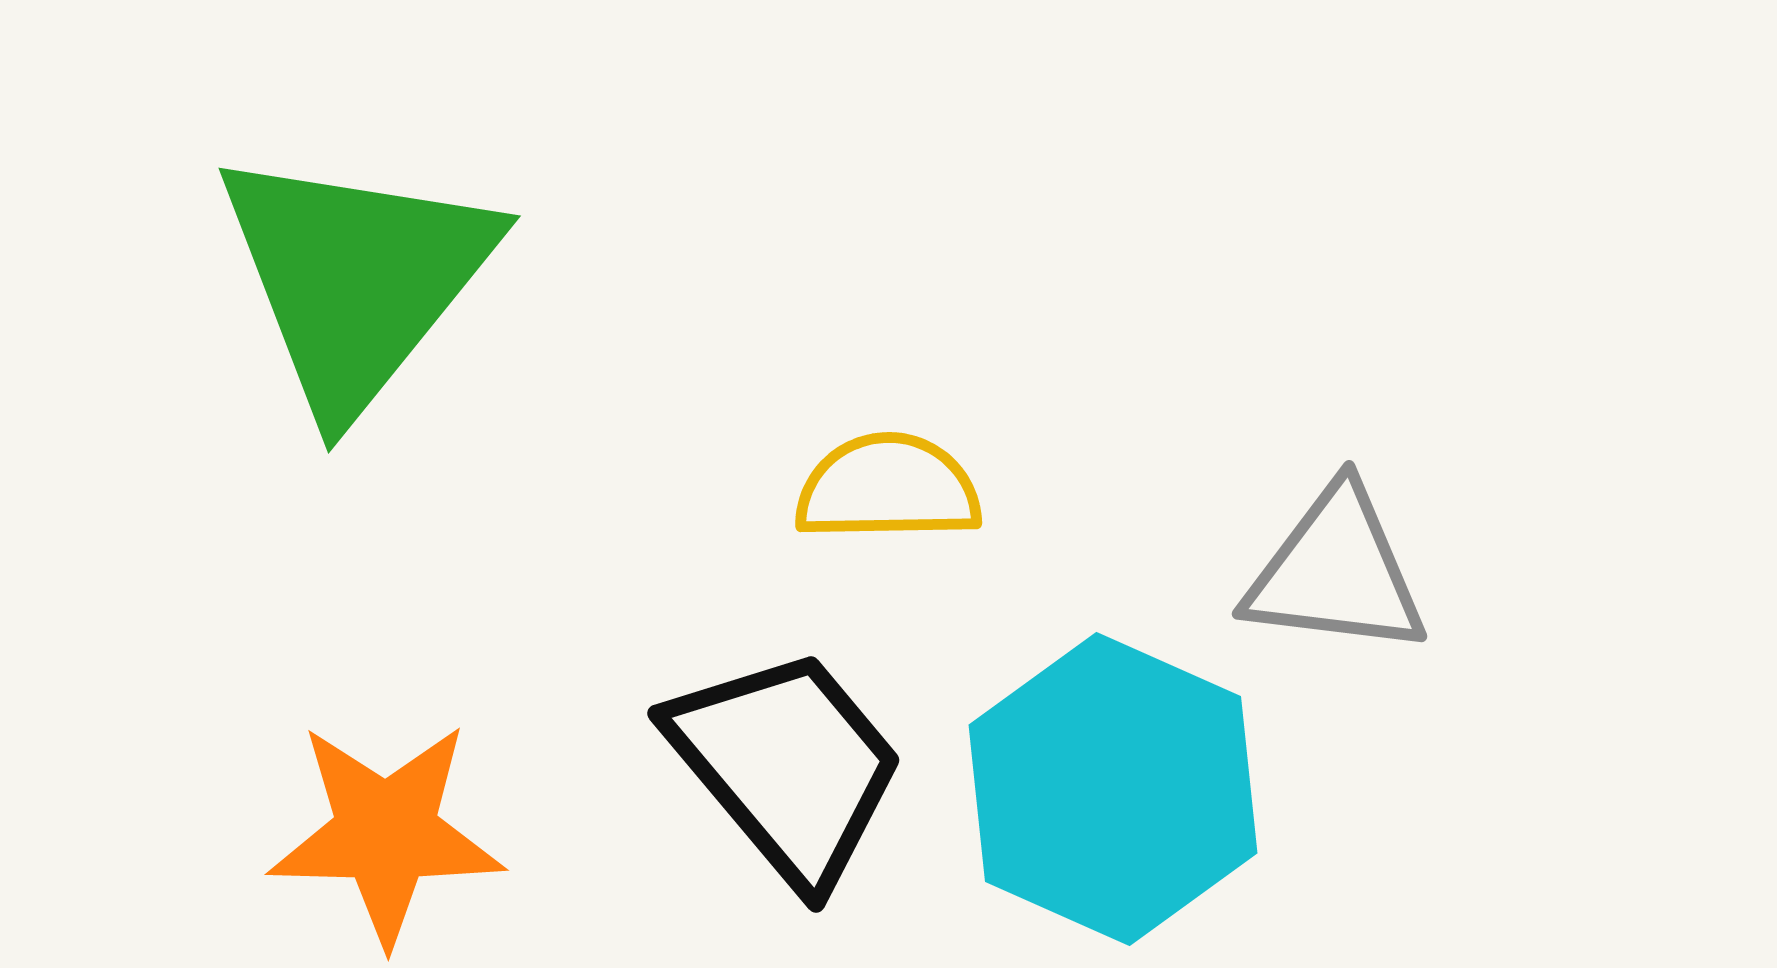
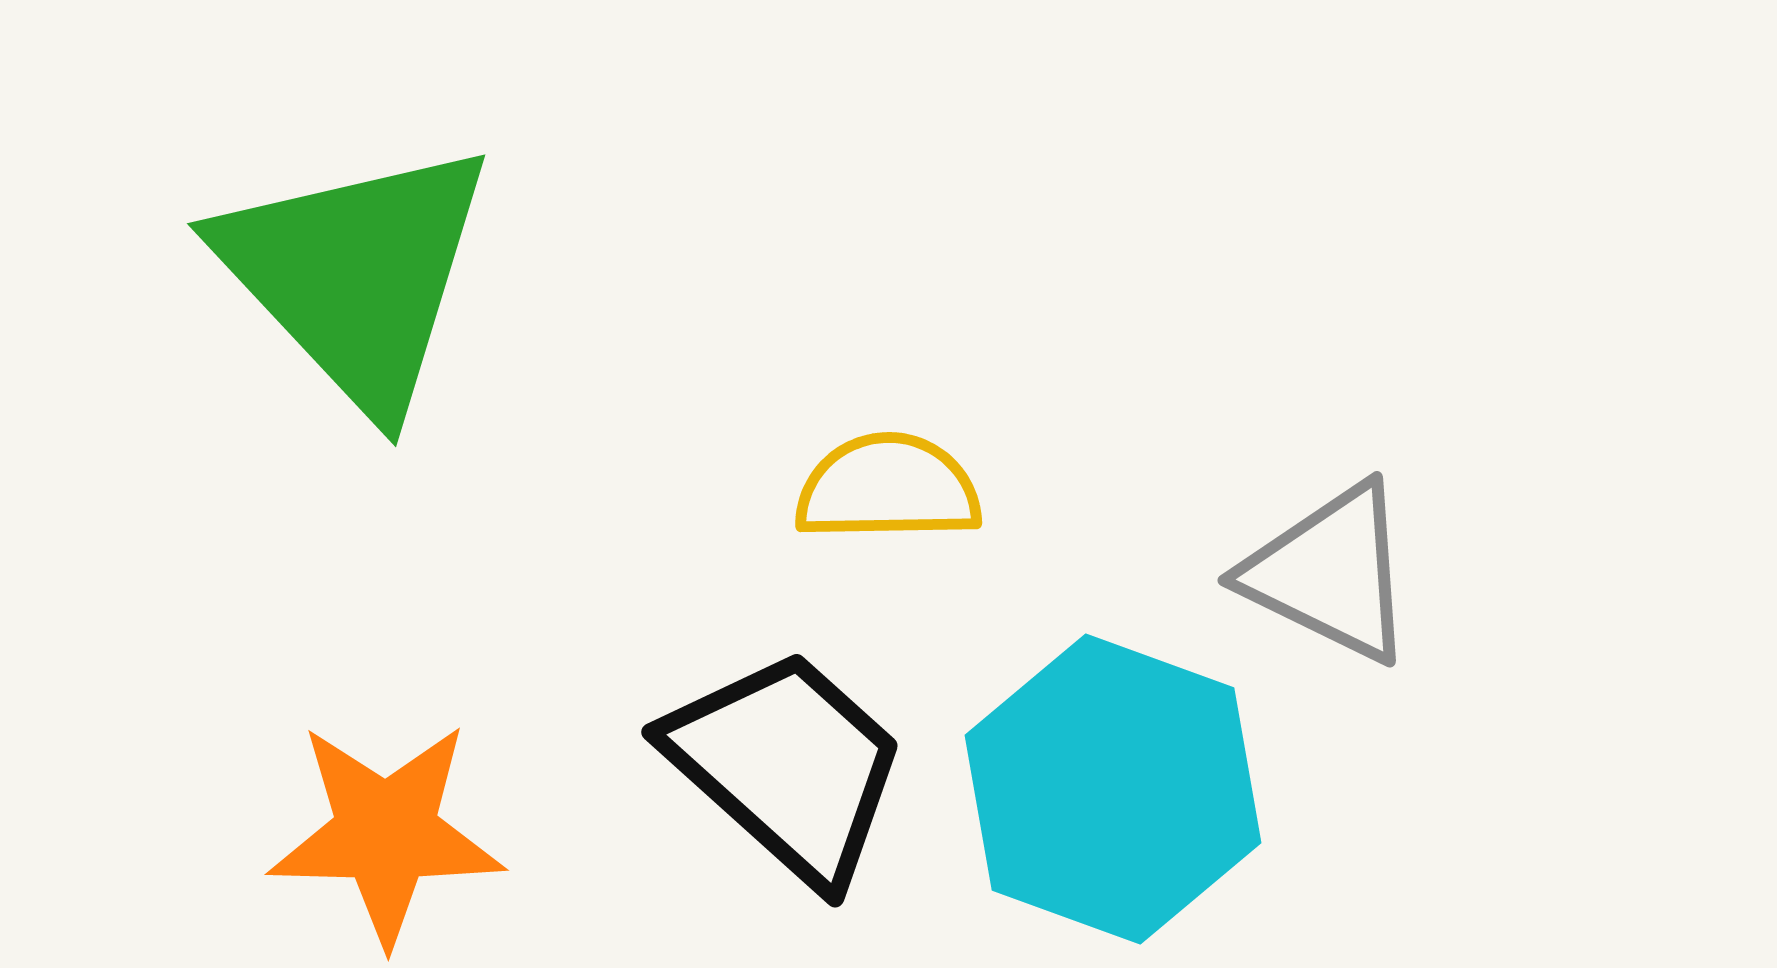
green triangle: moved 4 px up; rotated 22 degrees counterclockwise
gray triangle: moved 6 px left, 1 px down; rotated 19 degrees clockwise
black trapezoid: rotated 8 degrees counterclockwise
cyan hexagon: rotated 4 degrees counterclockwise
